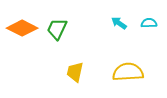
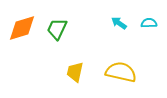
orange diamond: rotated 44 degrees counterclockwise
yellow semicircle: moved 7 px left; rotated 16 degrees clockwise
